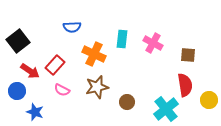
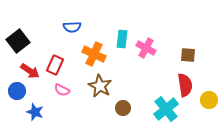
pink cross: moved 7 px left, 5 px down
red rectangle: rotated 18 degrees counterclockwise
brown star: moved 3 px right, 1 px up; rotated 30 degrees counterclockwise
brown circle: moved 4 px left, 6 px down
